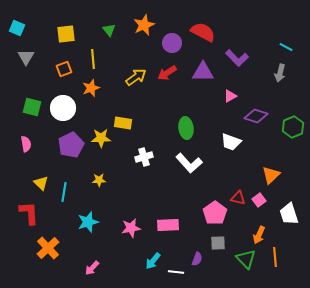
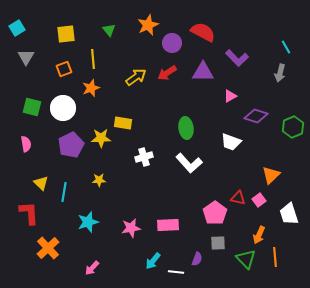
orange star at (144, 25): moved 4 px right
cyan square at (17, 28): rotated 35 degrees clockwise
cyan line at (286, 47): rotated 32 degrees clockwise
